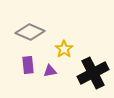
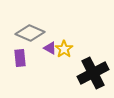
gray diamond: moved 1 px down
purple rectangle: moved 8 px left, 7 px up
purple triangle: moved 23 px up; rotated 40 degrees clockwise
